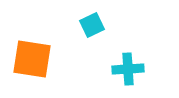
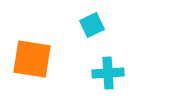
cyan cross: moved 20 px left, 4 px down
